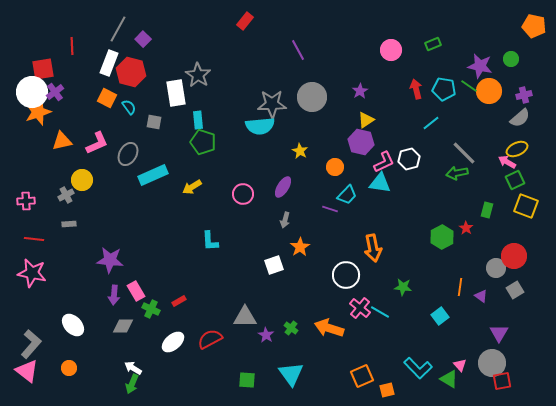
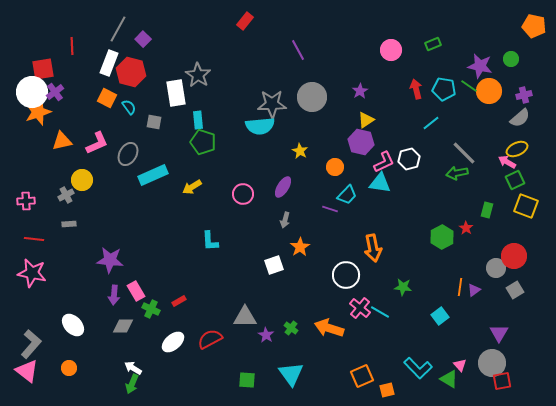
purple triangle at (481, 296): moved 7 px left, 6 px up; rotated 48 degrees clockwise
